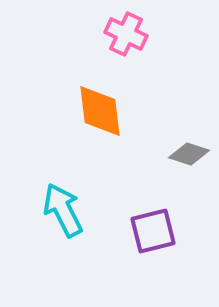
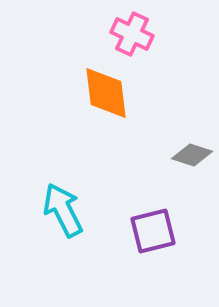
pink cross: moved 6 px right
orange diamond: moved 6 px right, 18 px up
gray diamond: moved 3 px right, 1 px down
